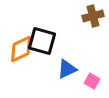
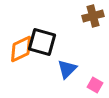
black square: moved 1 px down
blue triangle: rotated 20 degrees counterclockwise
pink square: moved 3 px right, 4 px down
